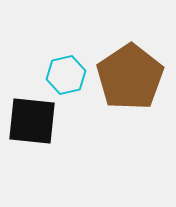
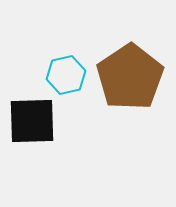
black square: rotated 8 degrees counterclockwise
